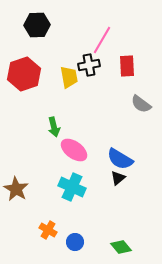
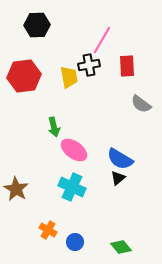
red hexagon: moved 2 px down; rotated 12 degrees clockwise
